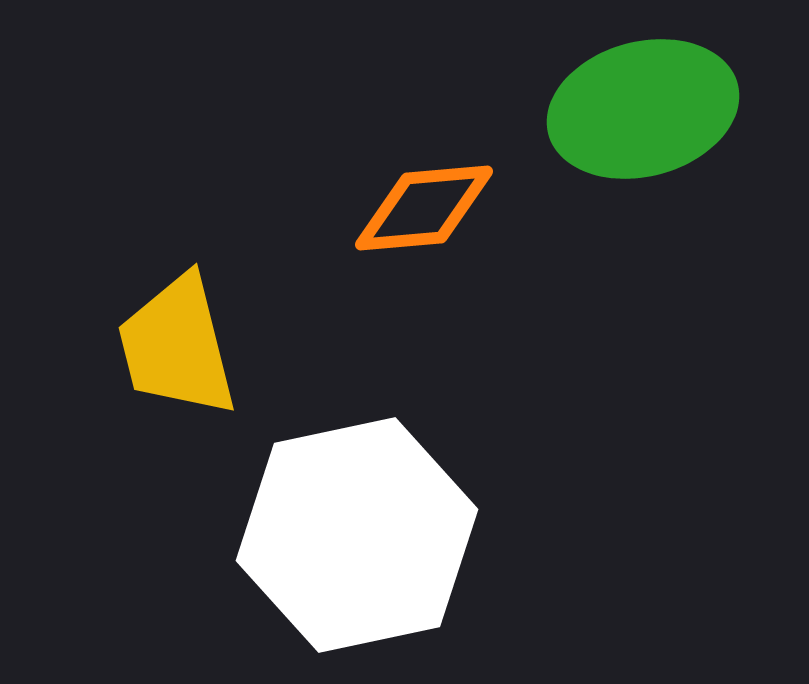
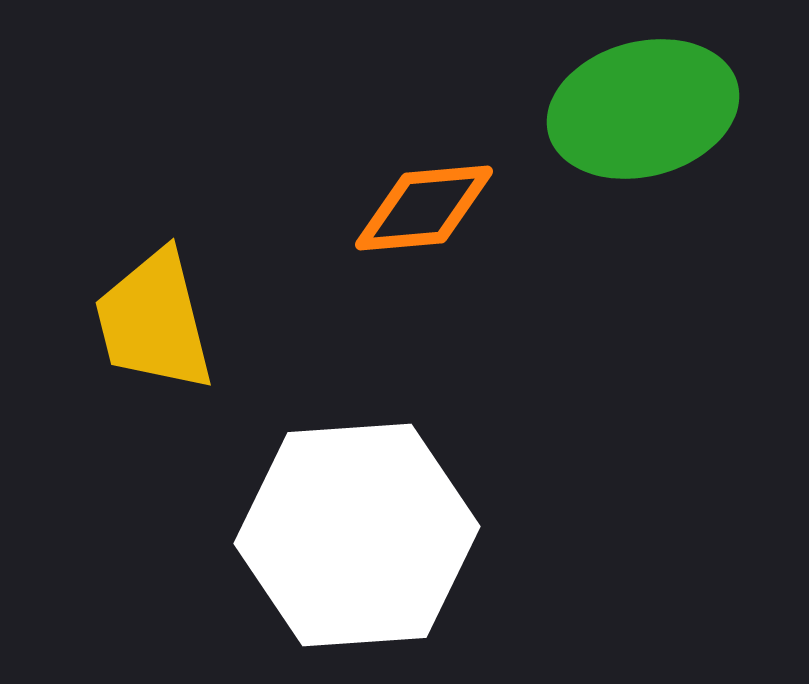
yellow trapezoid: moved 23 px left, 25 px up
white hexagon: rotated 8 degrees clockwise
